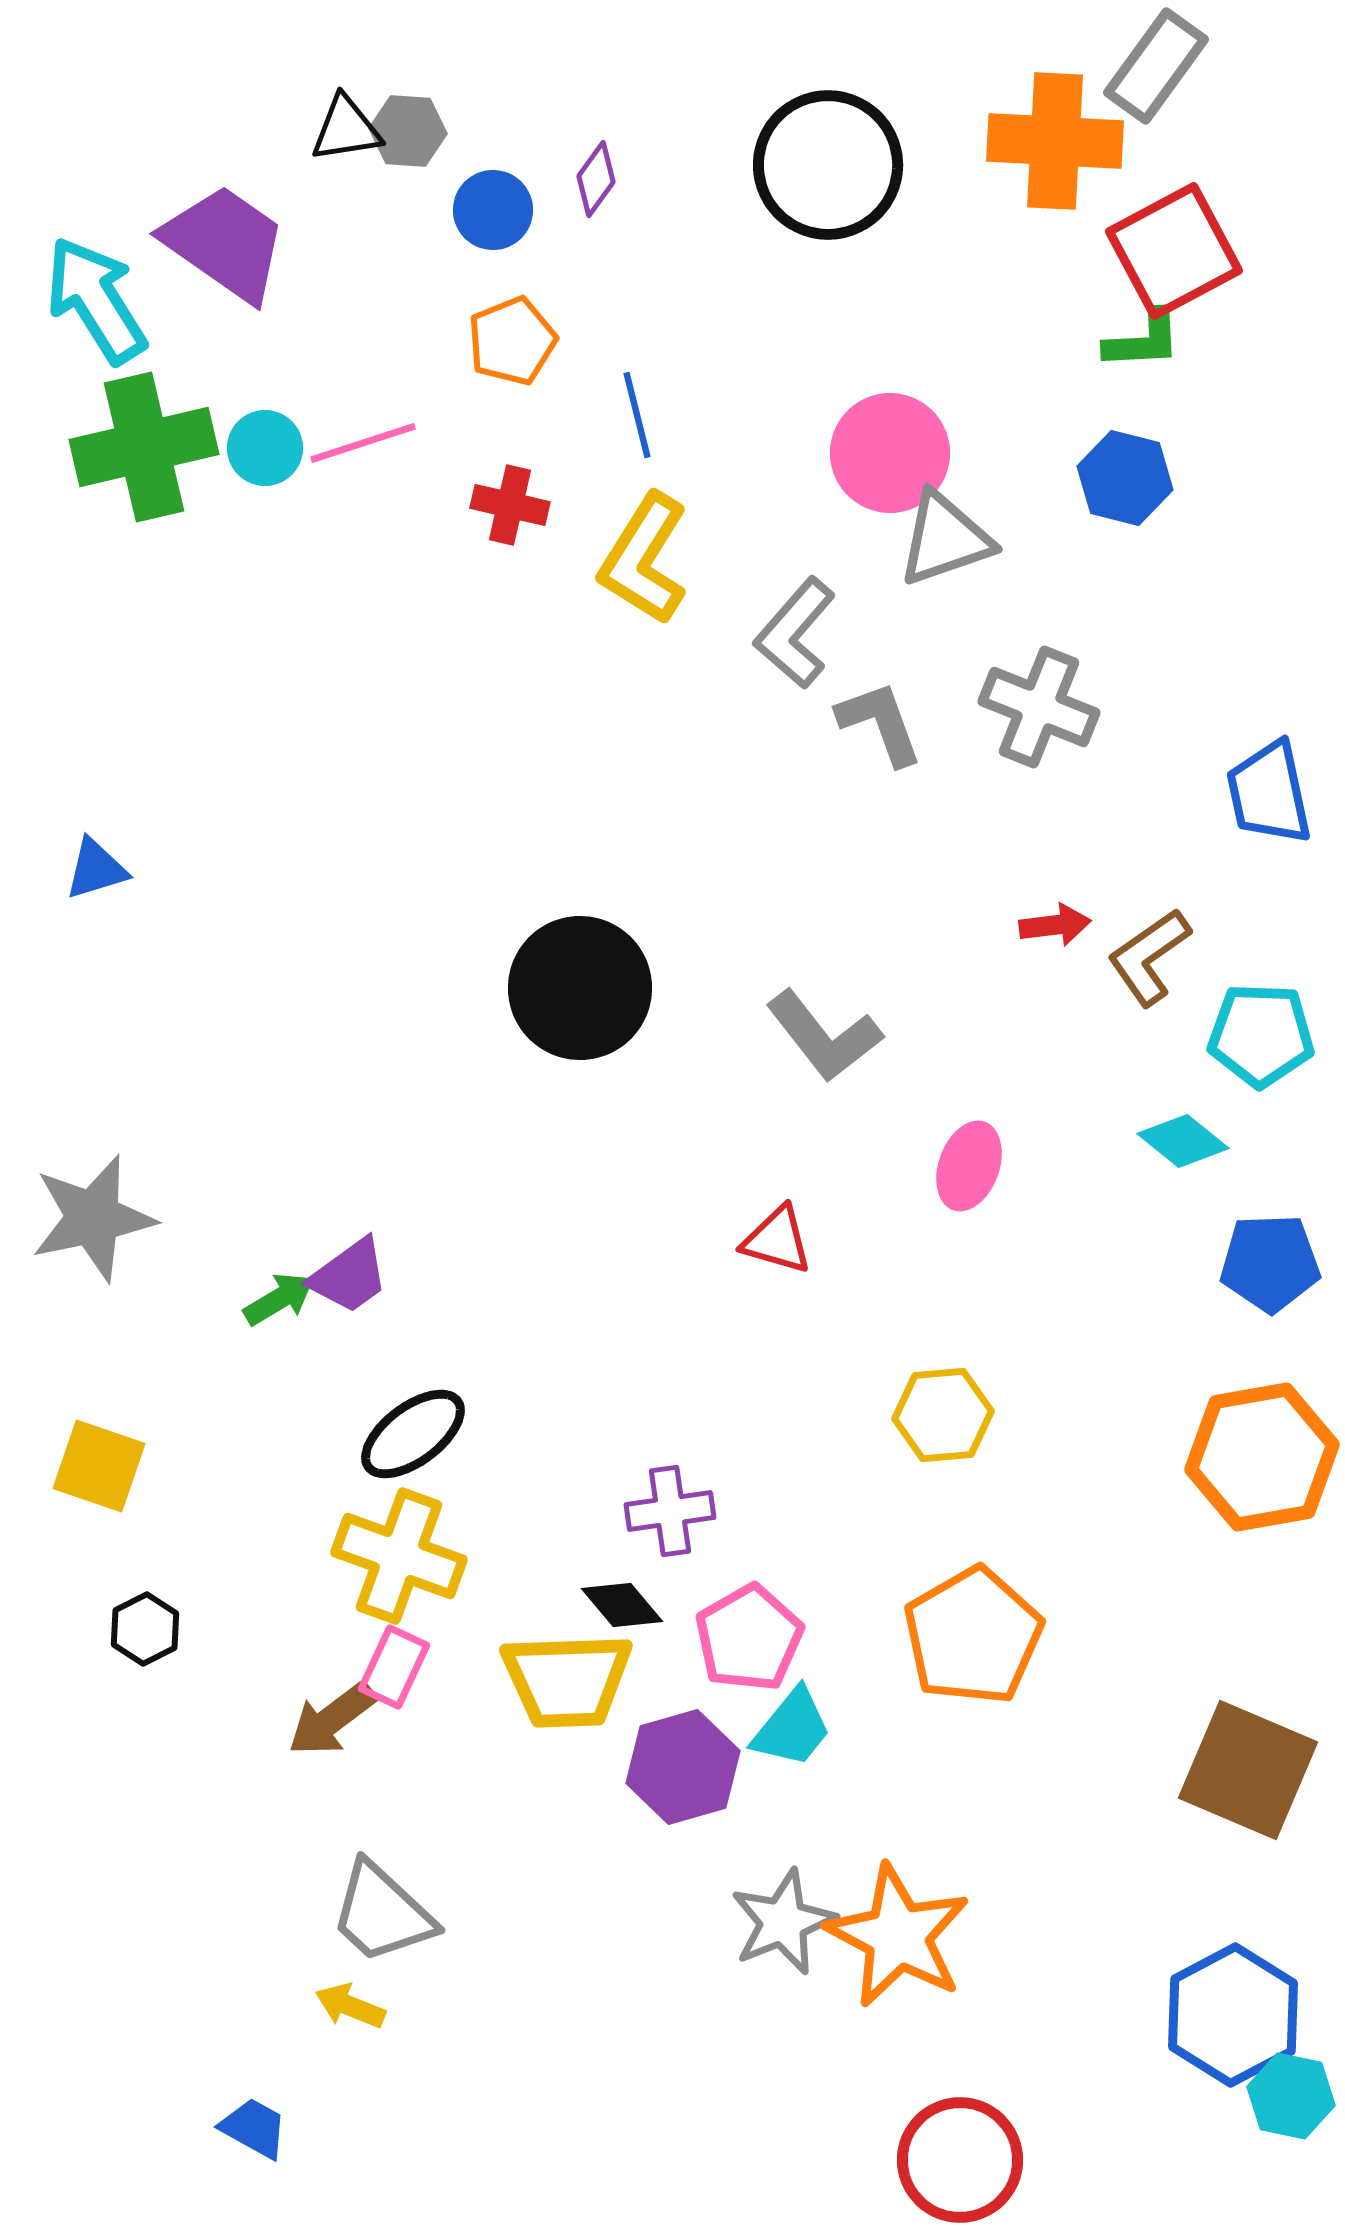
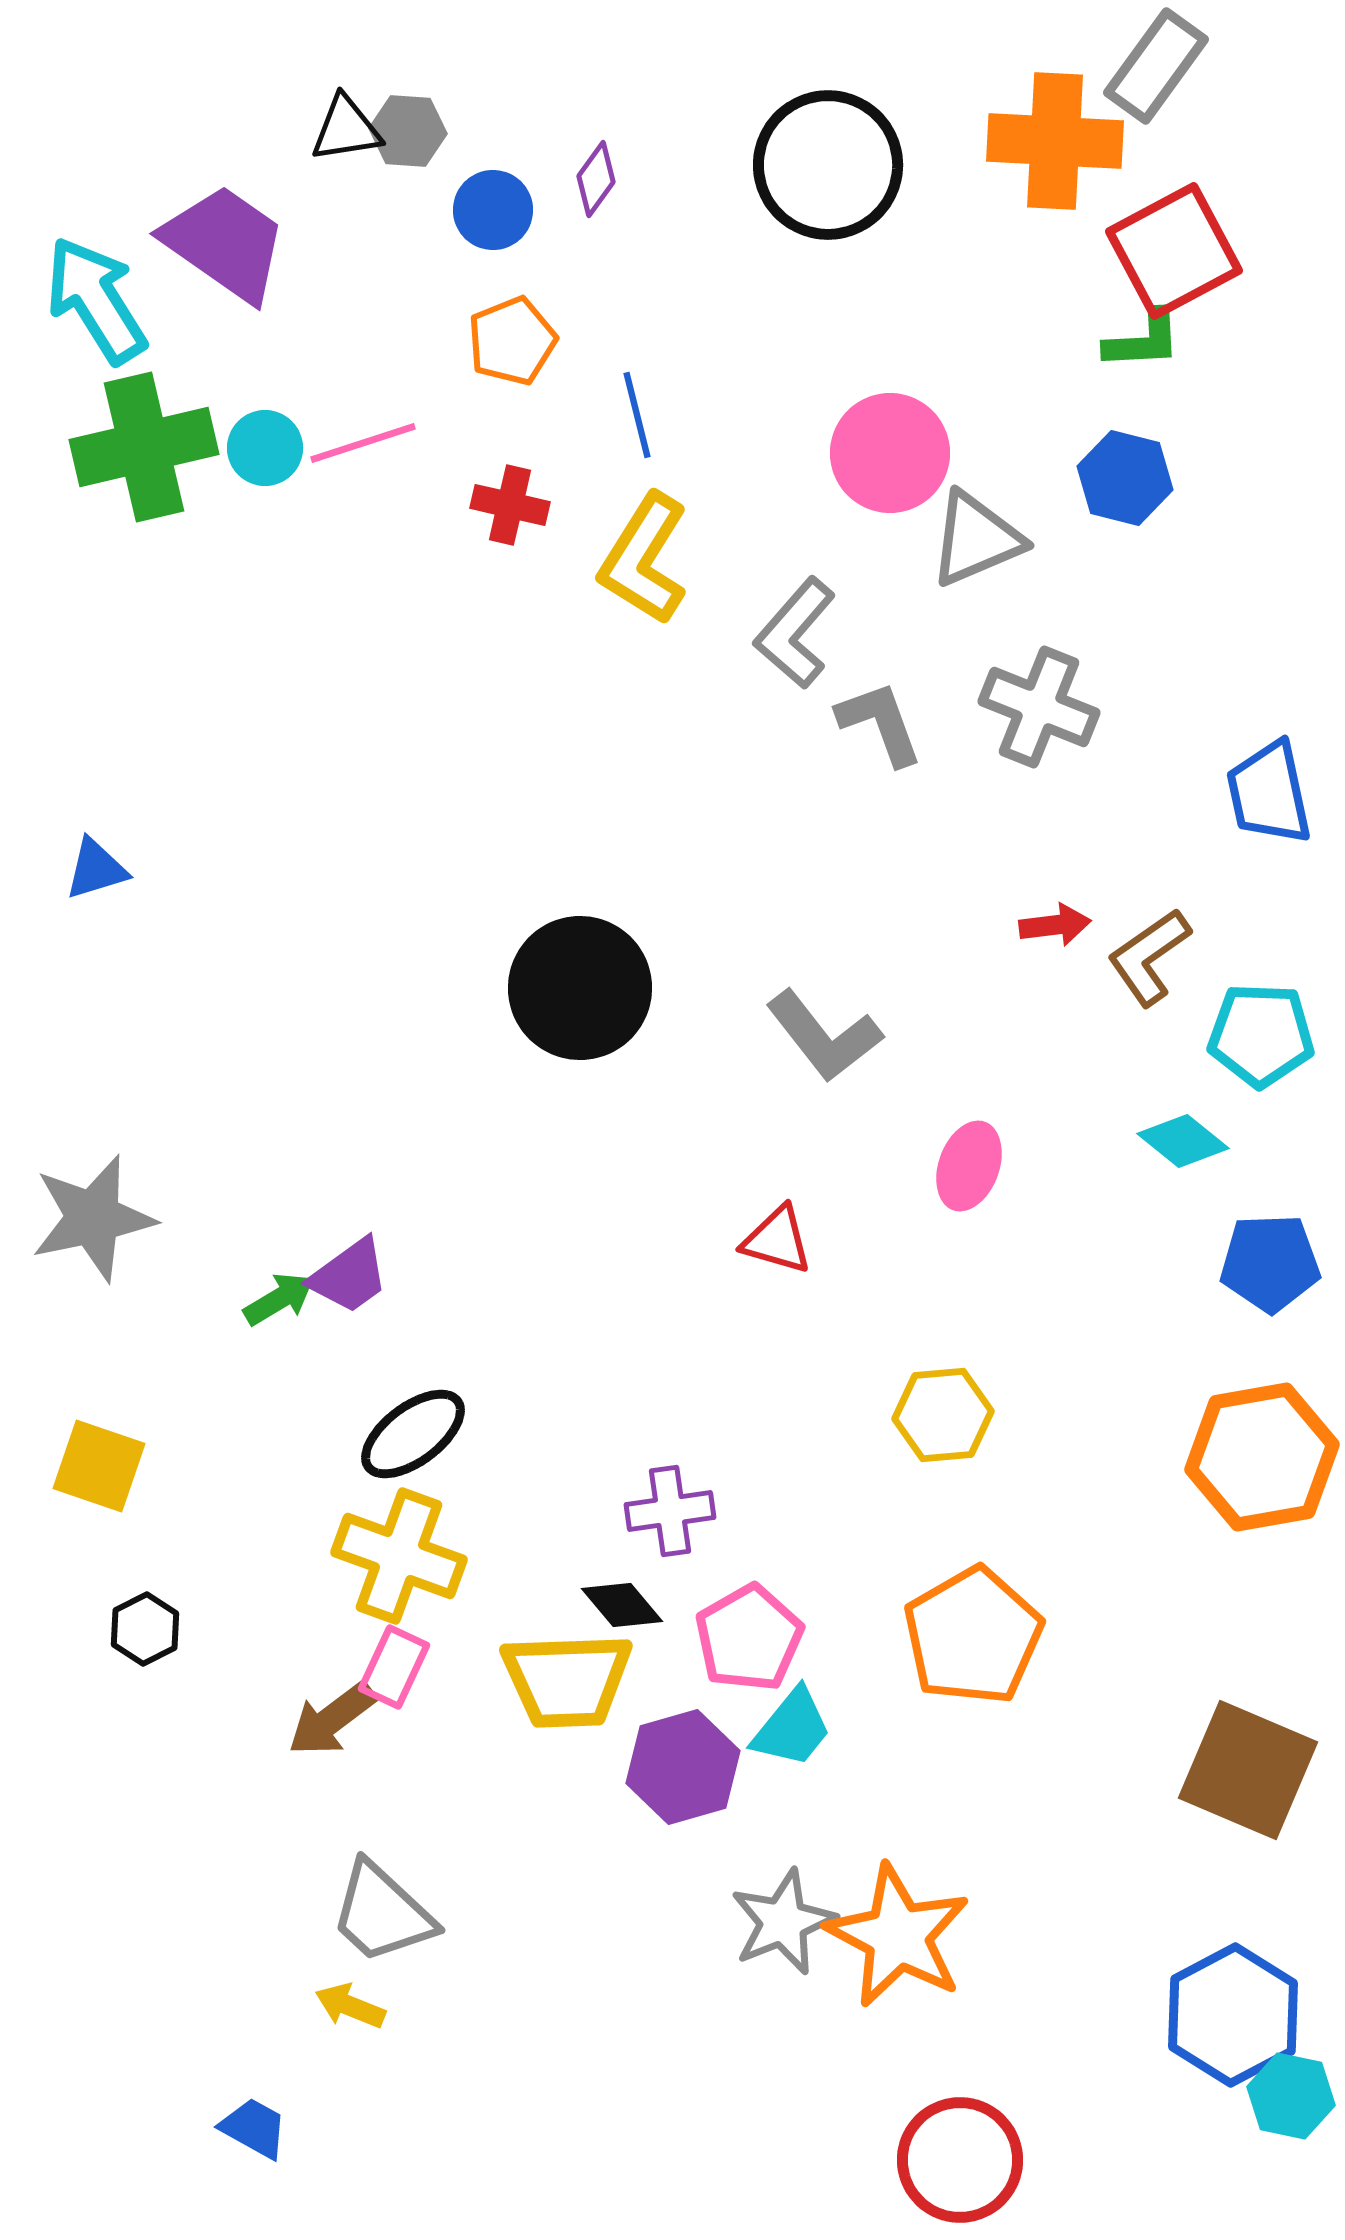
gray triangle at (945, 539): moved 31 px right; rotated 4 degrees counterclockwise
